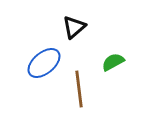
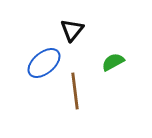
black triangle: moved 2 px left, 3 px down; rotated 10 degrees counterclockwise
brown line: moved 4 px left, 2 px down
